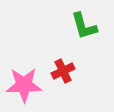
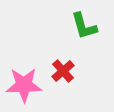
red cross: rotated 15 degrees counterclockwise
